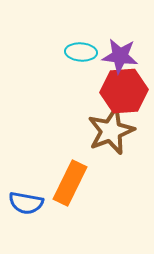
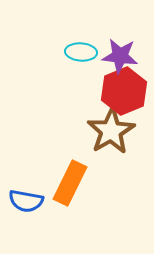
red hexagon: rotated 18 degrees counterclockwise
brown star: rotated 9 degrees counterclockwise
blue semicircle: moved 2 px up
